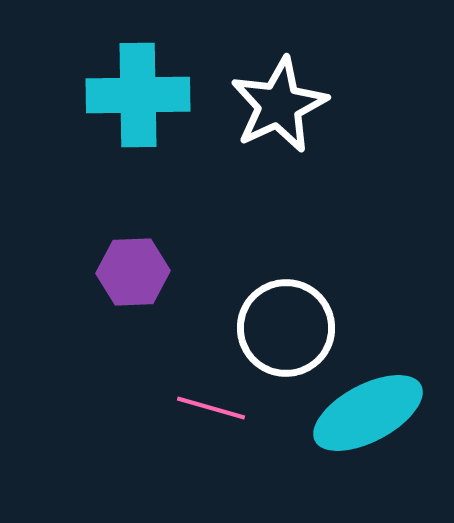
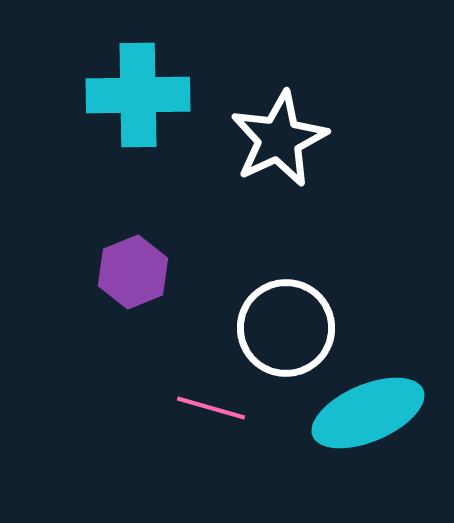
white star: moved 34 px down
purple hexagon: rotated 20 degrees counterclockwise
cyan ellipse: rotated 5 degrees clockwise
